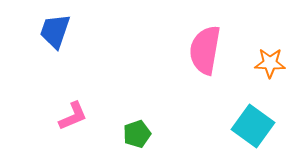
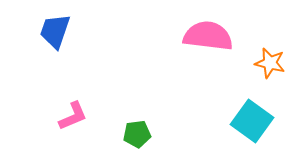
pink semicircle: moved 3 px right, 14 px up; rotated 87 degrees clockwise
orange star: rotated 12 degrees clockwise
cyan square: moved 1 px left, 5 px up
green pentagon: rotated 12 degrees clockwise
